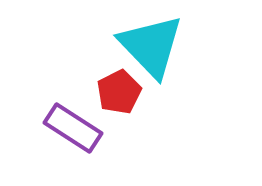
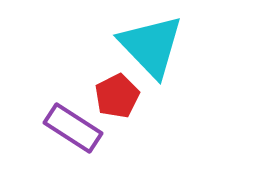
red pentagon: moved 2 px left, 4 px down
